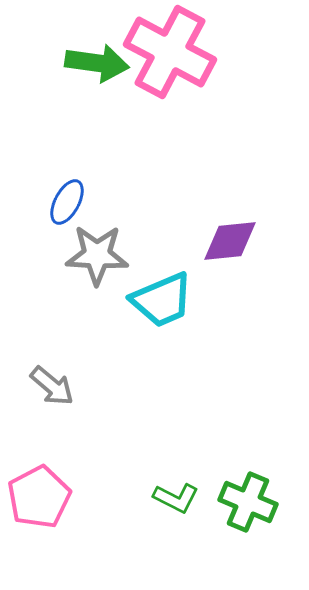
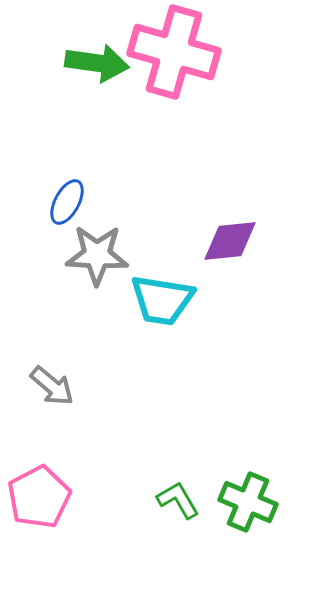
pink cross: moved 4 px right; rotated 12 degrees counterclockwise
cyan trapezoid: rotated 32 degrees clockwise
green L-shape: moved 2 px right, 2 px down; rotated 147 degrees counterclockwise
